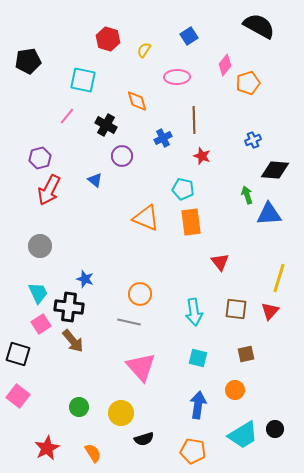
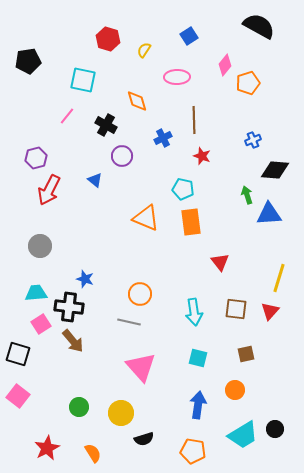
purple hexagon at (40, 158): moved 4 px left
cyan trapezoid at (38, 293): moved 2 px left; rotated 70 degrees counterclockwise
